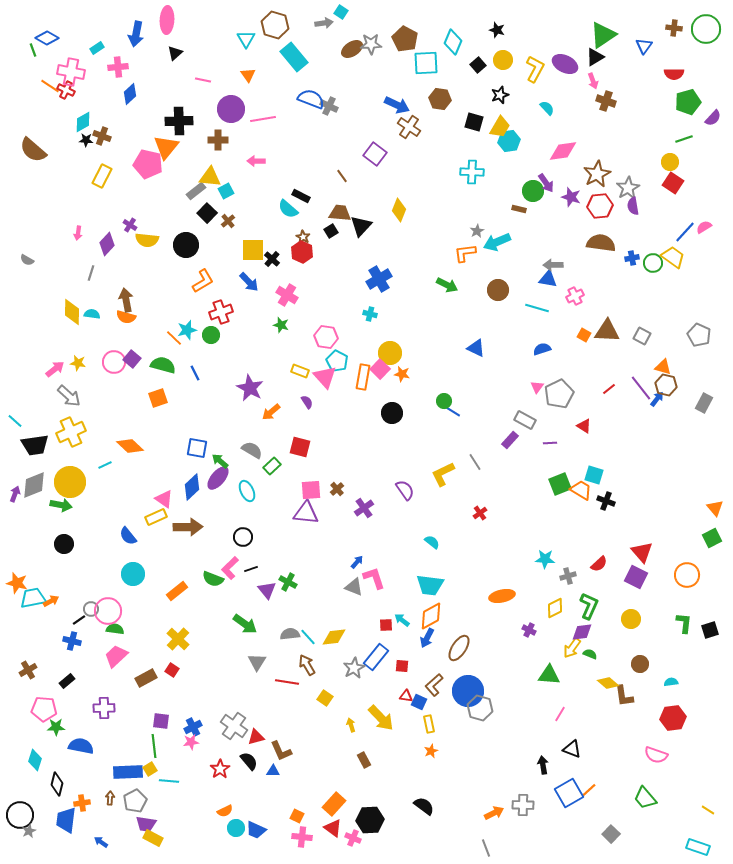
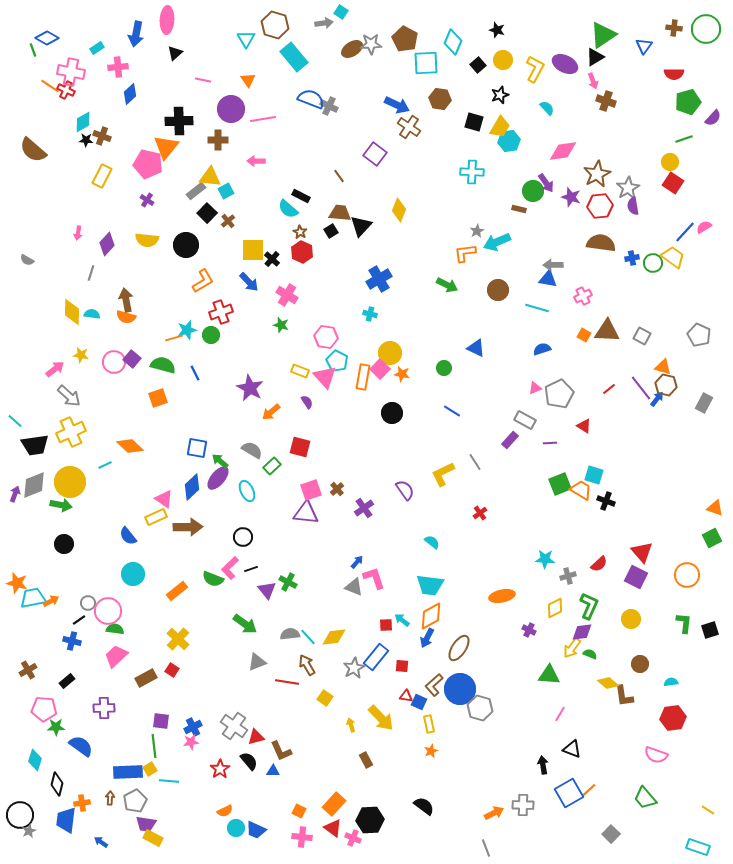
orange triangle at (248, 75): moved 5 px down
brown line at (342, 176): moved 3 px left
purple cross at (130, 225): moved 17 px right, 25 px up
brown star at (303, 237): moved 3 px left, 5 px up
pink cross at (575, 296): moved 8 px right
orange line at (174, 338): rotated 60 degrees counterclockwise
yellow star at (78, 363): moved 3 px right, 8 px up
pink triangle at (537, 387): moved 2 px left, 1 px down; rotated 32 degrees clockwise
green circle at (444, 401): moved 33 px up
pink square at (311, 490): rotated 15 degrees counterclockwise
orange triangle at (715, 508): rotated 30 degrees counterclockwise
gray circle at (91, 609): moved 3 px left, 6 px up
gray triangle at (257, 662): rotated 36 degrees clockwise
blue circle at (468, 691): moved 8 px left, 2 px up
blue semicircle at (81, 746): rotated 25 degrees clockwise
brown rectangle at (364, 760): moved 2 px right
orange square at (297, 816): moved 2 px right, 5 px up
